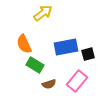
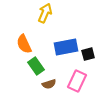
yellow arrow: moved 2 px right; rotated 30 degrees counterclockwise
green rectangle: moved 1 px right, 1 px down; rotated 24 degrees clockwise
pink rectangle: rotated 15 degrees counterclockwise
